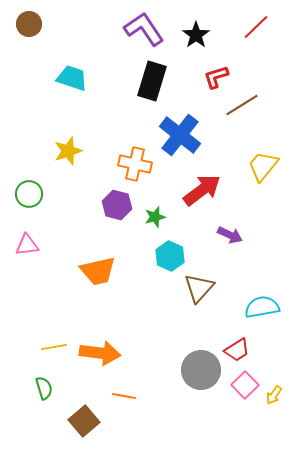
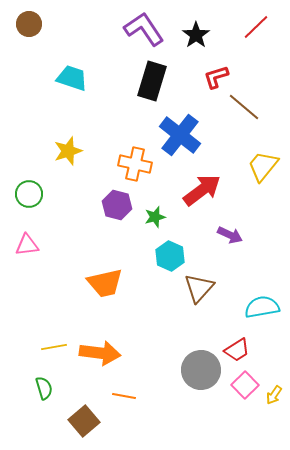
brown line: moved 2 px right, 2 px down; rotated 72 degrees clockwise
orange trapezoid: moved 7 px right, 12 px down
